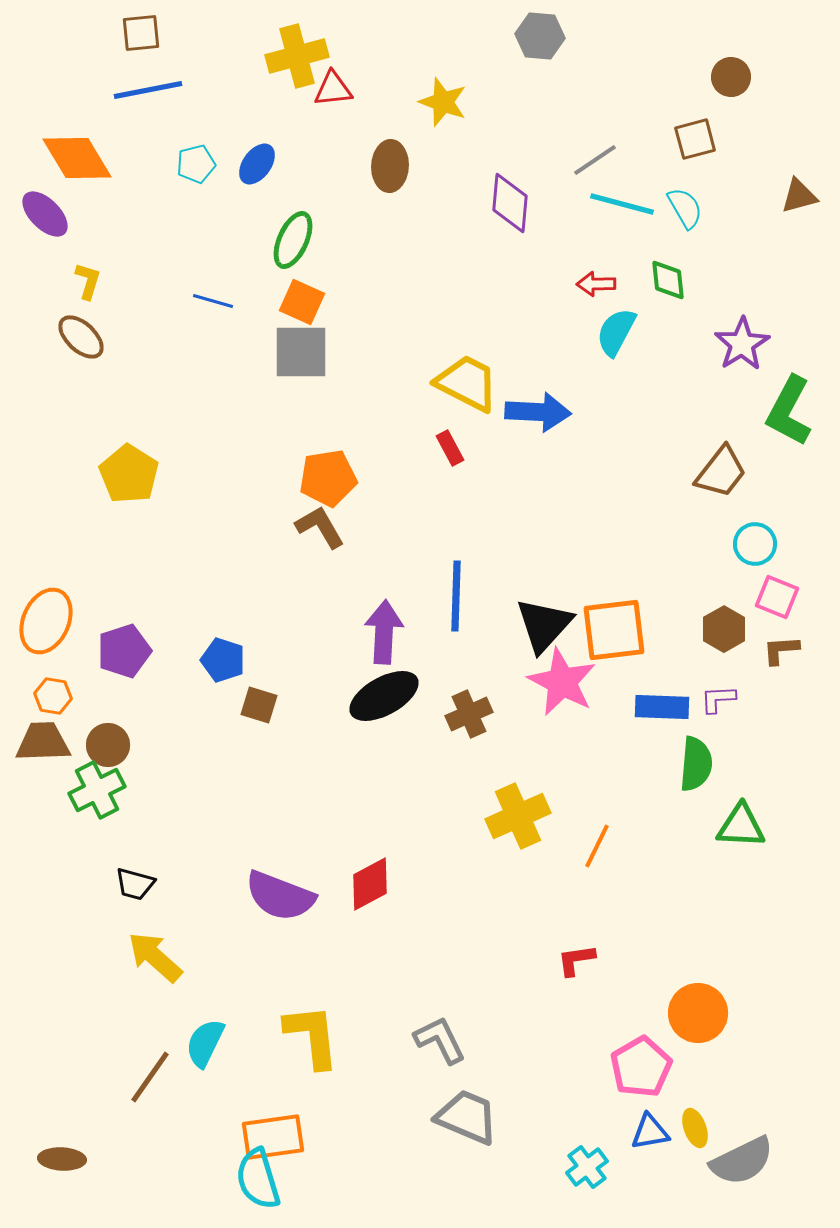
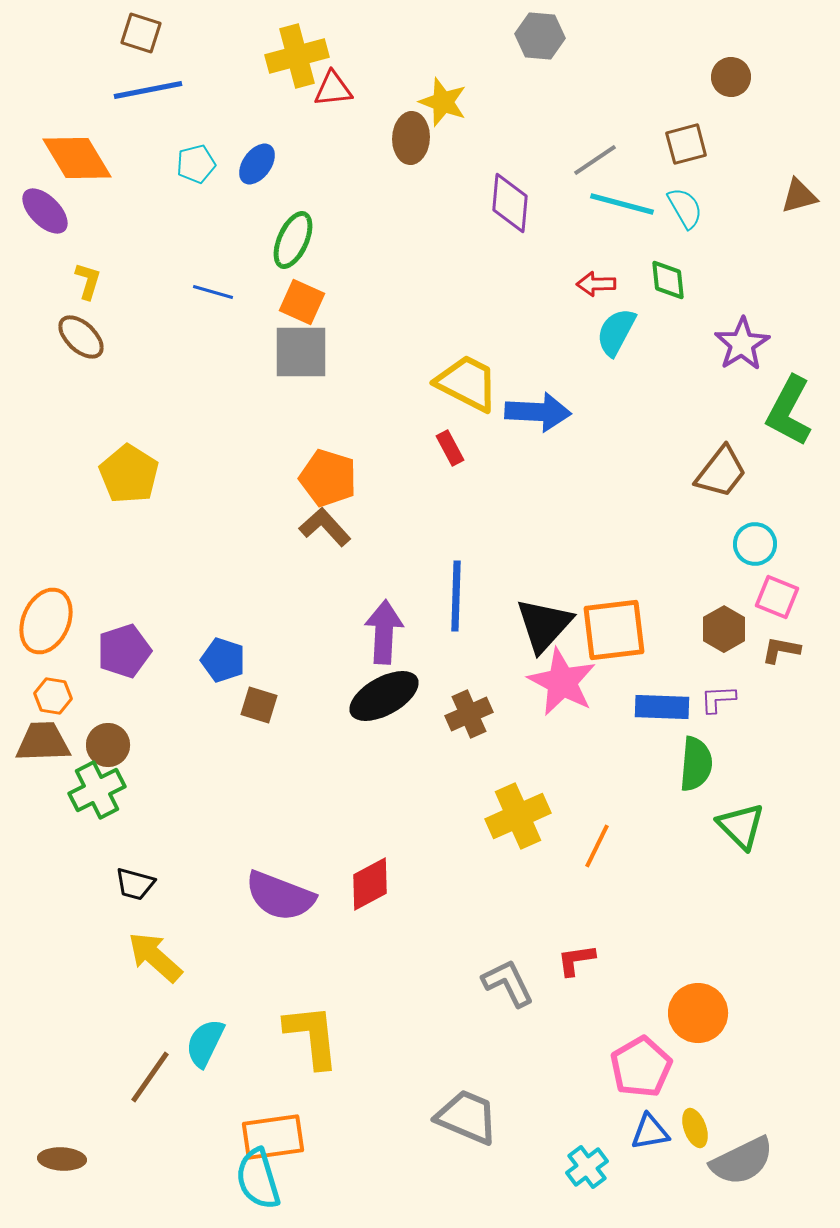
brown square at (141, 33): rotated 24 degrees clockwise
brown square at (695, 139): moved 9 px left, 5 px down
brown ellipse at (390, 166): moved 21 px right, 28 px up
purple ellipse at (45, 214): moved 3 px up
blue line at (213, 301): moved 9 px up
orange pentagon at (328, 478): rotated 26 degrees clockwise
brown L-shape at (320, 527): moved 5 px right; rotated 12 degrees counterclockwise
brown L-shape at (781, 650): rotated 15 degrees clockwise
green triangle at (741, 826): rotated 42 degrees clockwise
gray L-shape at (440, 1040): moved 68 px right, 57 px up
